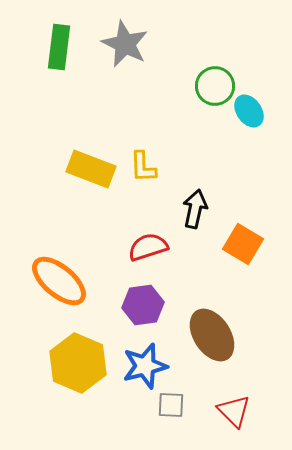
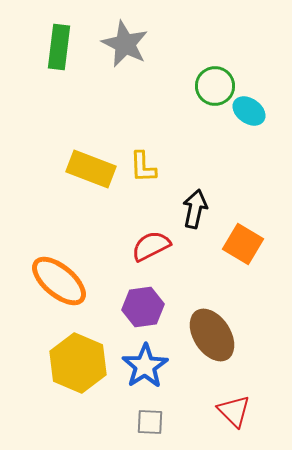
cyan ellipse: rotated 20 degrees counterclockwise
red semicircle: moved 3 px right, 1 px up; rotated 9 degrees counterclockwise
purple hexagon: moved 2 px down
blue star: rotated 18 degrees counterclockwise
gray square: moved 21 px left, 17 px down
